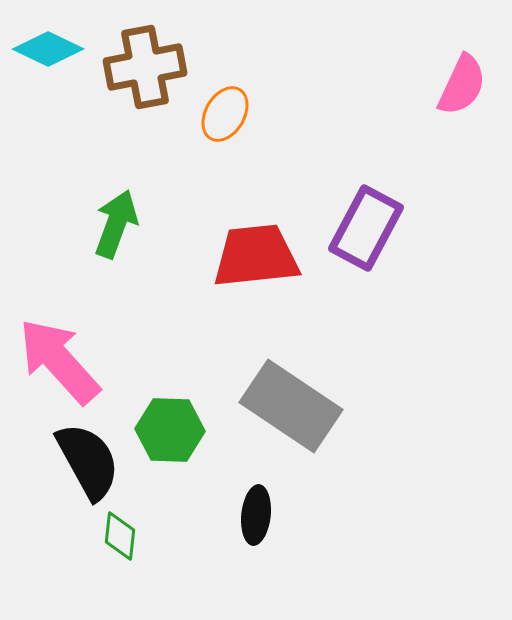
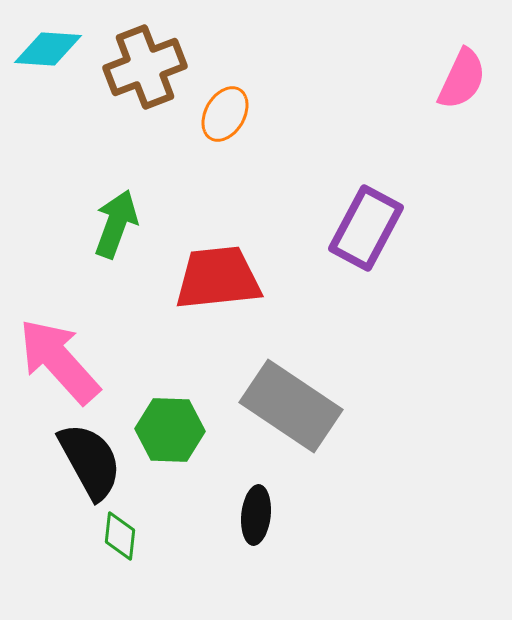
cyan diamond: rotated 22 degrees counterclockwise
brown cross: rotated 10 degrees counterclockwise
pink semicircle: moved 6 px up
red trapezoid: moved 38 px left, 22 px down
black semicircle: moved 2 px right
